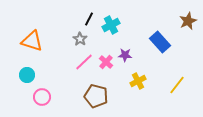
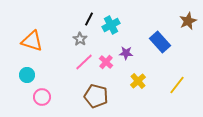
purple star: moved 1 px right, 2 px up
yellow cross: rotated 14 degrees counterclockwise
